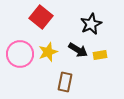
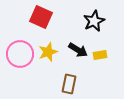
red square: rotated 15 degrees counterclockwise
black star: moved 3 px right, 3 px up
brown rectangle: moved 4 px right, 2 px down
